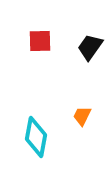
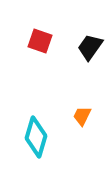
red square: rotated 20 degrees clockwise
cyan diamond: rotated 6 degrees clockwise
